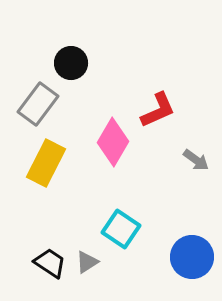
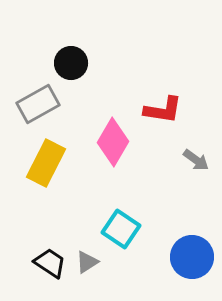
gray rectangle: rotated 24 degrees clockwise
red L-shape: moved 5 px right; rotated 33 degrees clockwise
